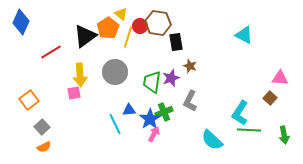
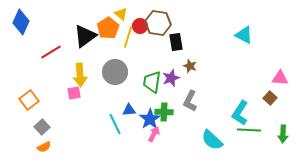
green cross: rotated 24 degrees clockwise
green arrow: moved 1 px left, 1 px up; rotated 12 degrees clockwise
